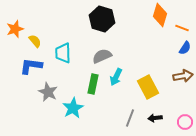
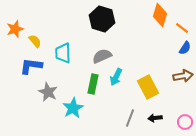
orange line: rotated 16 degrees clockwise
